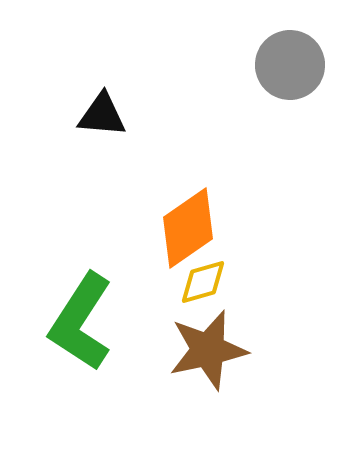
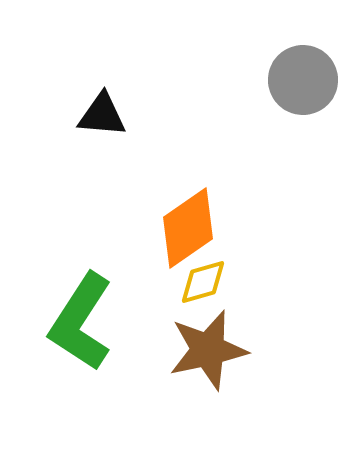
gray circle: moved 13 px right, 15 px down
